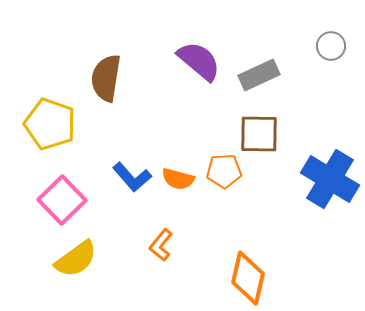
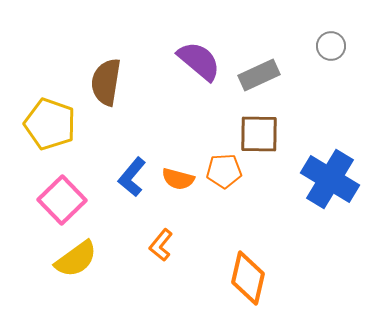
brown semicircle: moved 4 px down
blue L-shape: rotated 81 degrees clockwise
